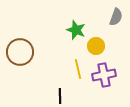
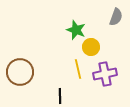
yellow circle: moved 5 px left, 1 px down
brown circle: moved 20 px down
purple cross: moved 1 px right, 1 px up
